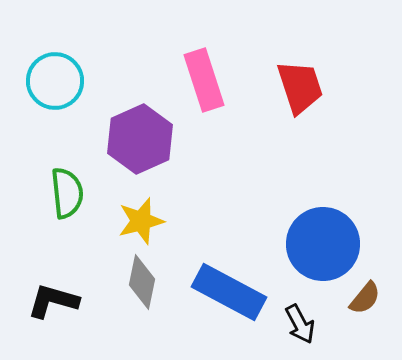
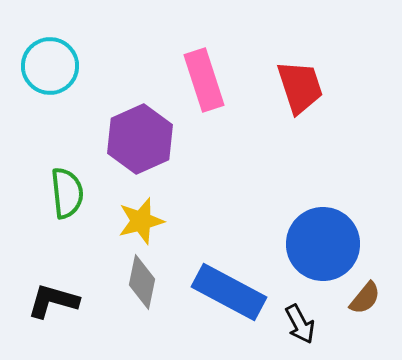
cyan circle: moved 5 px left, 15 px up
